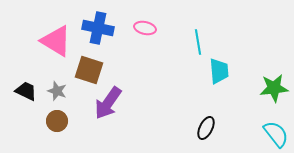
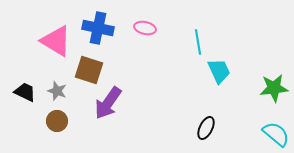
cyan trapezoid: rotated 20 degrees counterclockwise
black trapezoid: moved 1 px left, 1 px down
cyan semicircle: rotated 12 degrees counterclockwise
